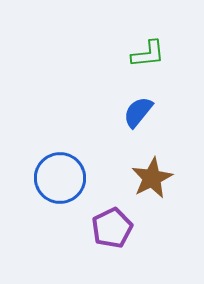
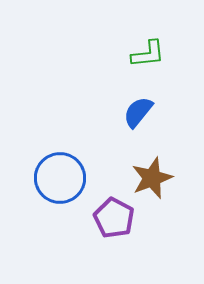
brown star: rotated 6 degrees clockwise
purple pentagon: moved 2 px right, 10 px up; rotated 18 degrees counterclockwise
